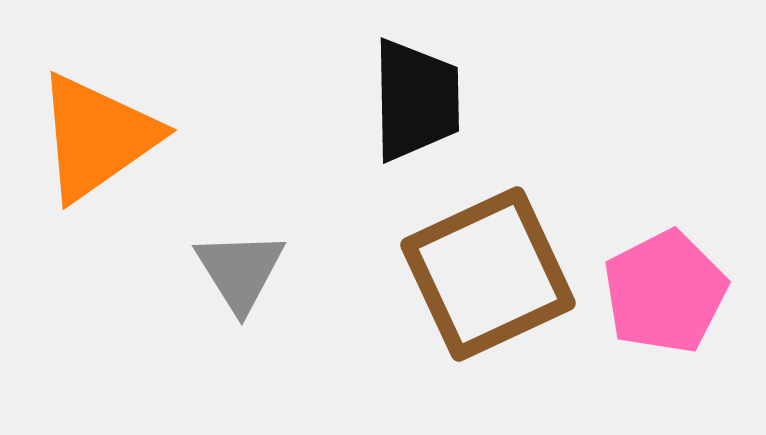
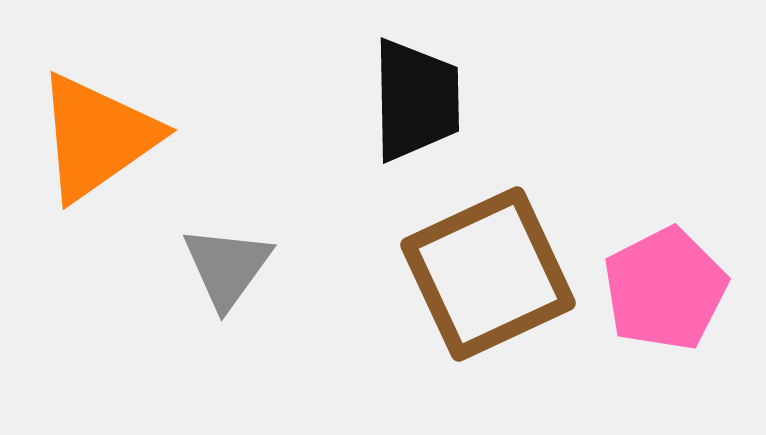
gray triangle: moved 13 px left, 4 px up; rotated 8 degrees clockwise
pink pentagon: moved 3 px up
